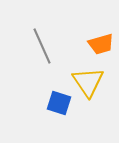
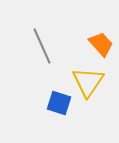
orange trapezoid: rotated 116 degrees counterclockwise
yellow triangle: rotated 8 degrees clockwise
